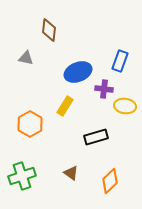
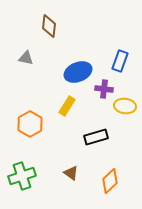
brown diamond: moved 4 px up
yellow rectangle: moved 2 px right
